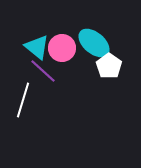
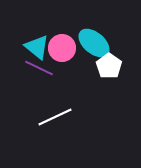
purple line: moved 4 px left, 3 px up; rotated 16 degrees counterclockwise
white line: moved 32 px right, 17 px down; rotated 48 degrees clockwise
